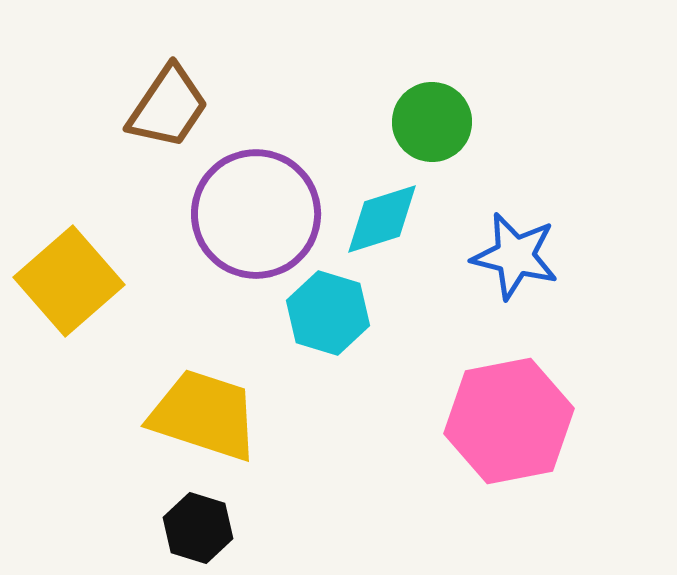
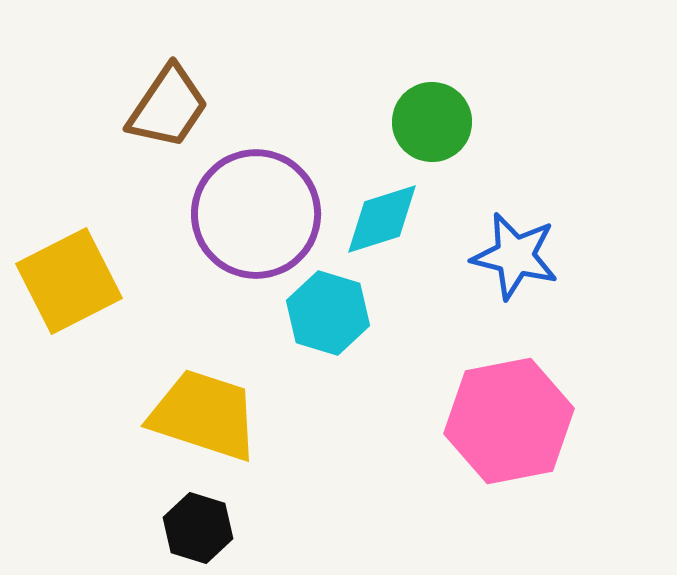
yellow square: rotated 14 degrees clockwise
